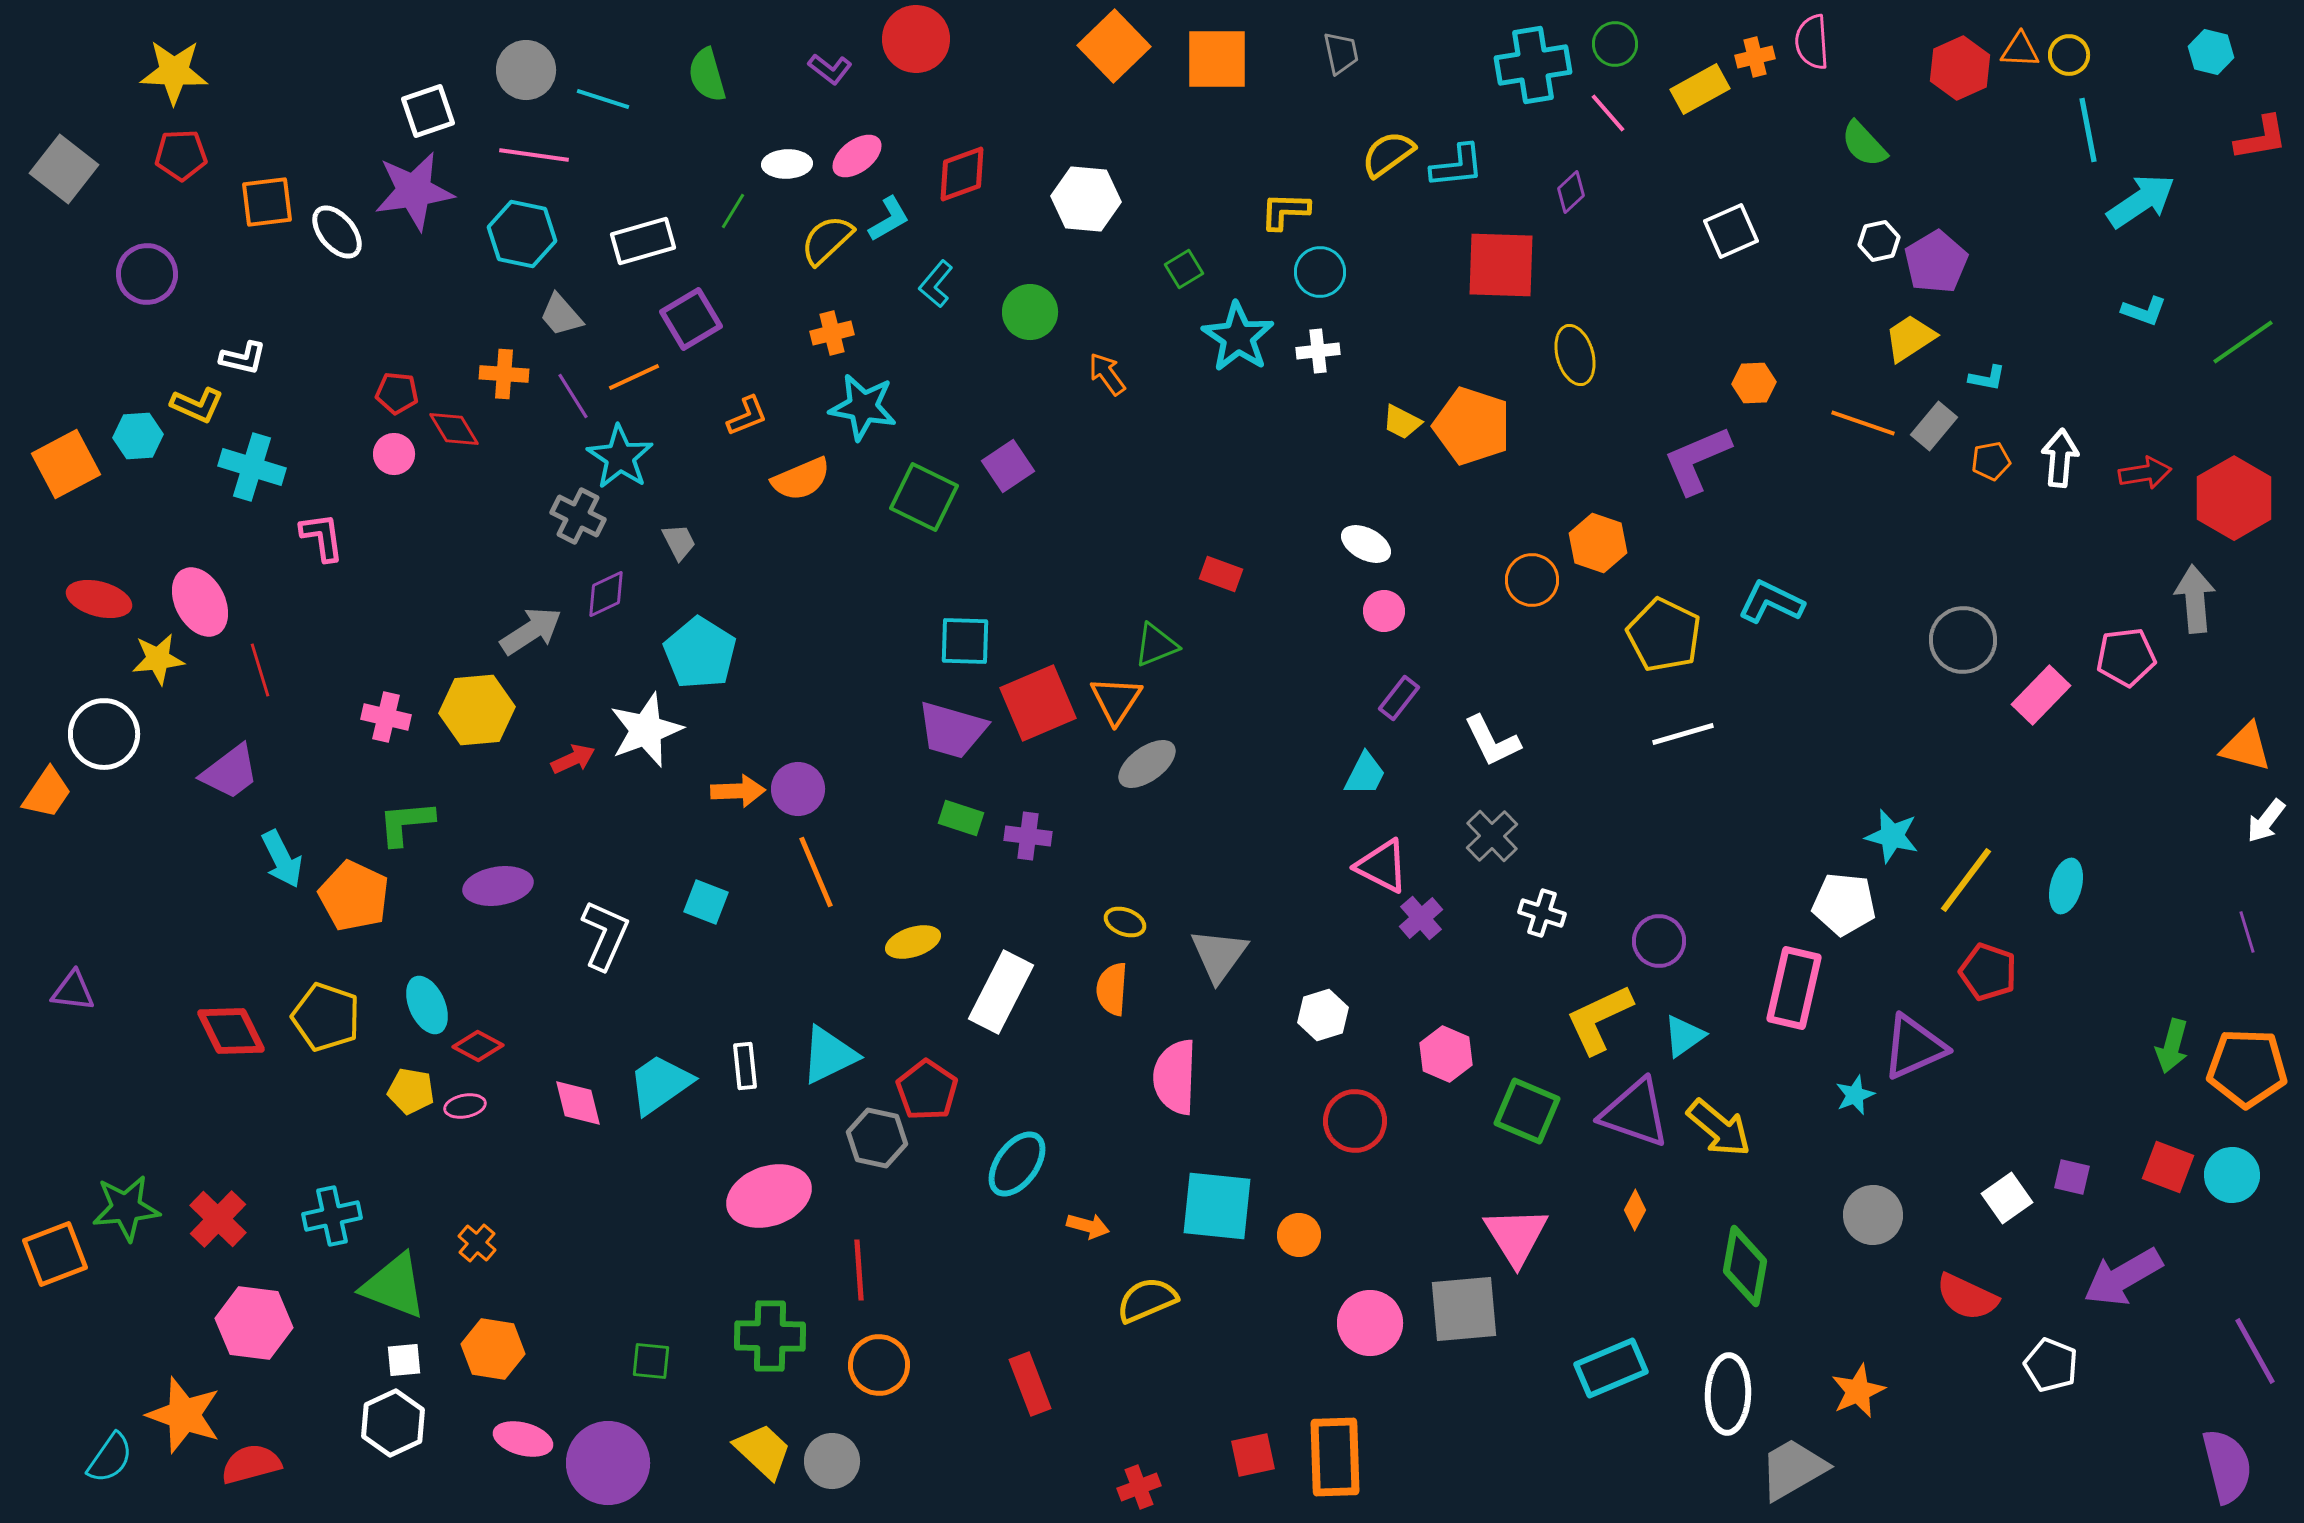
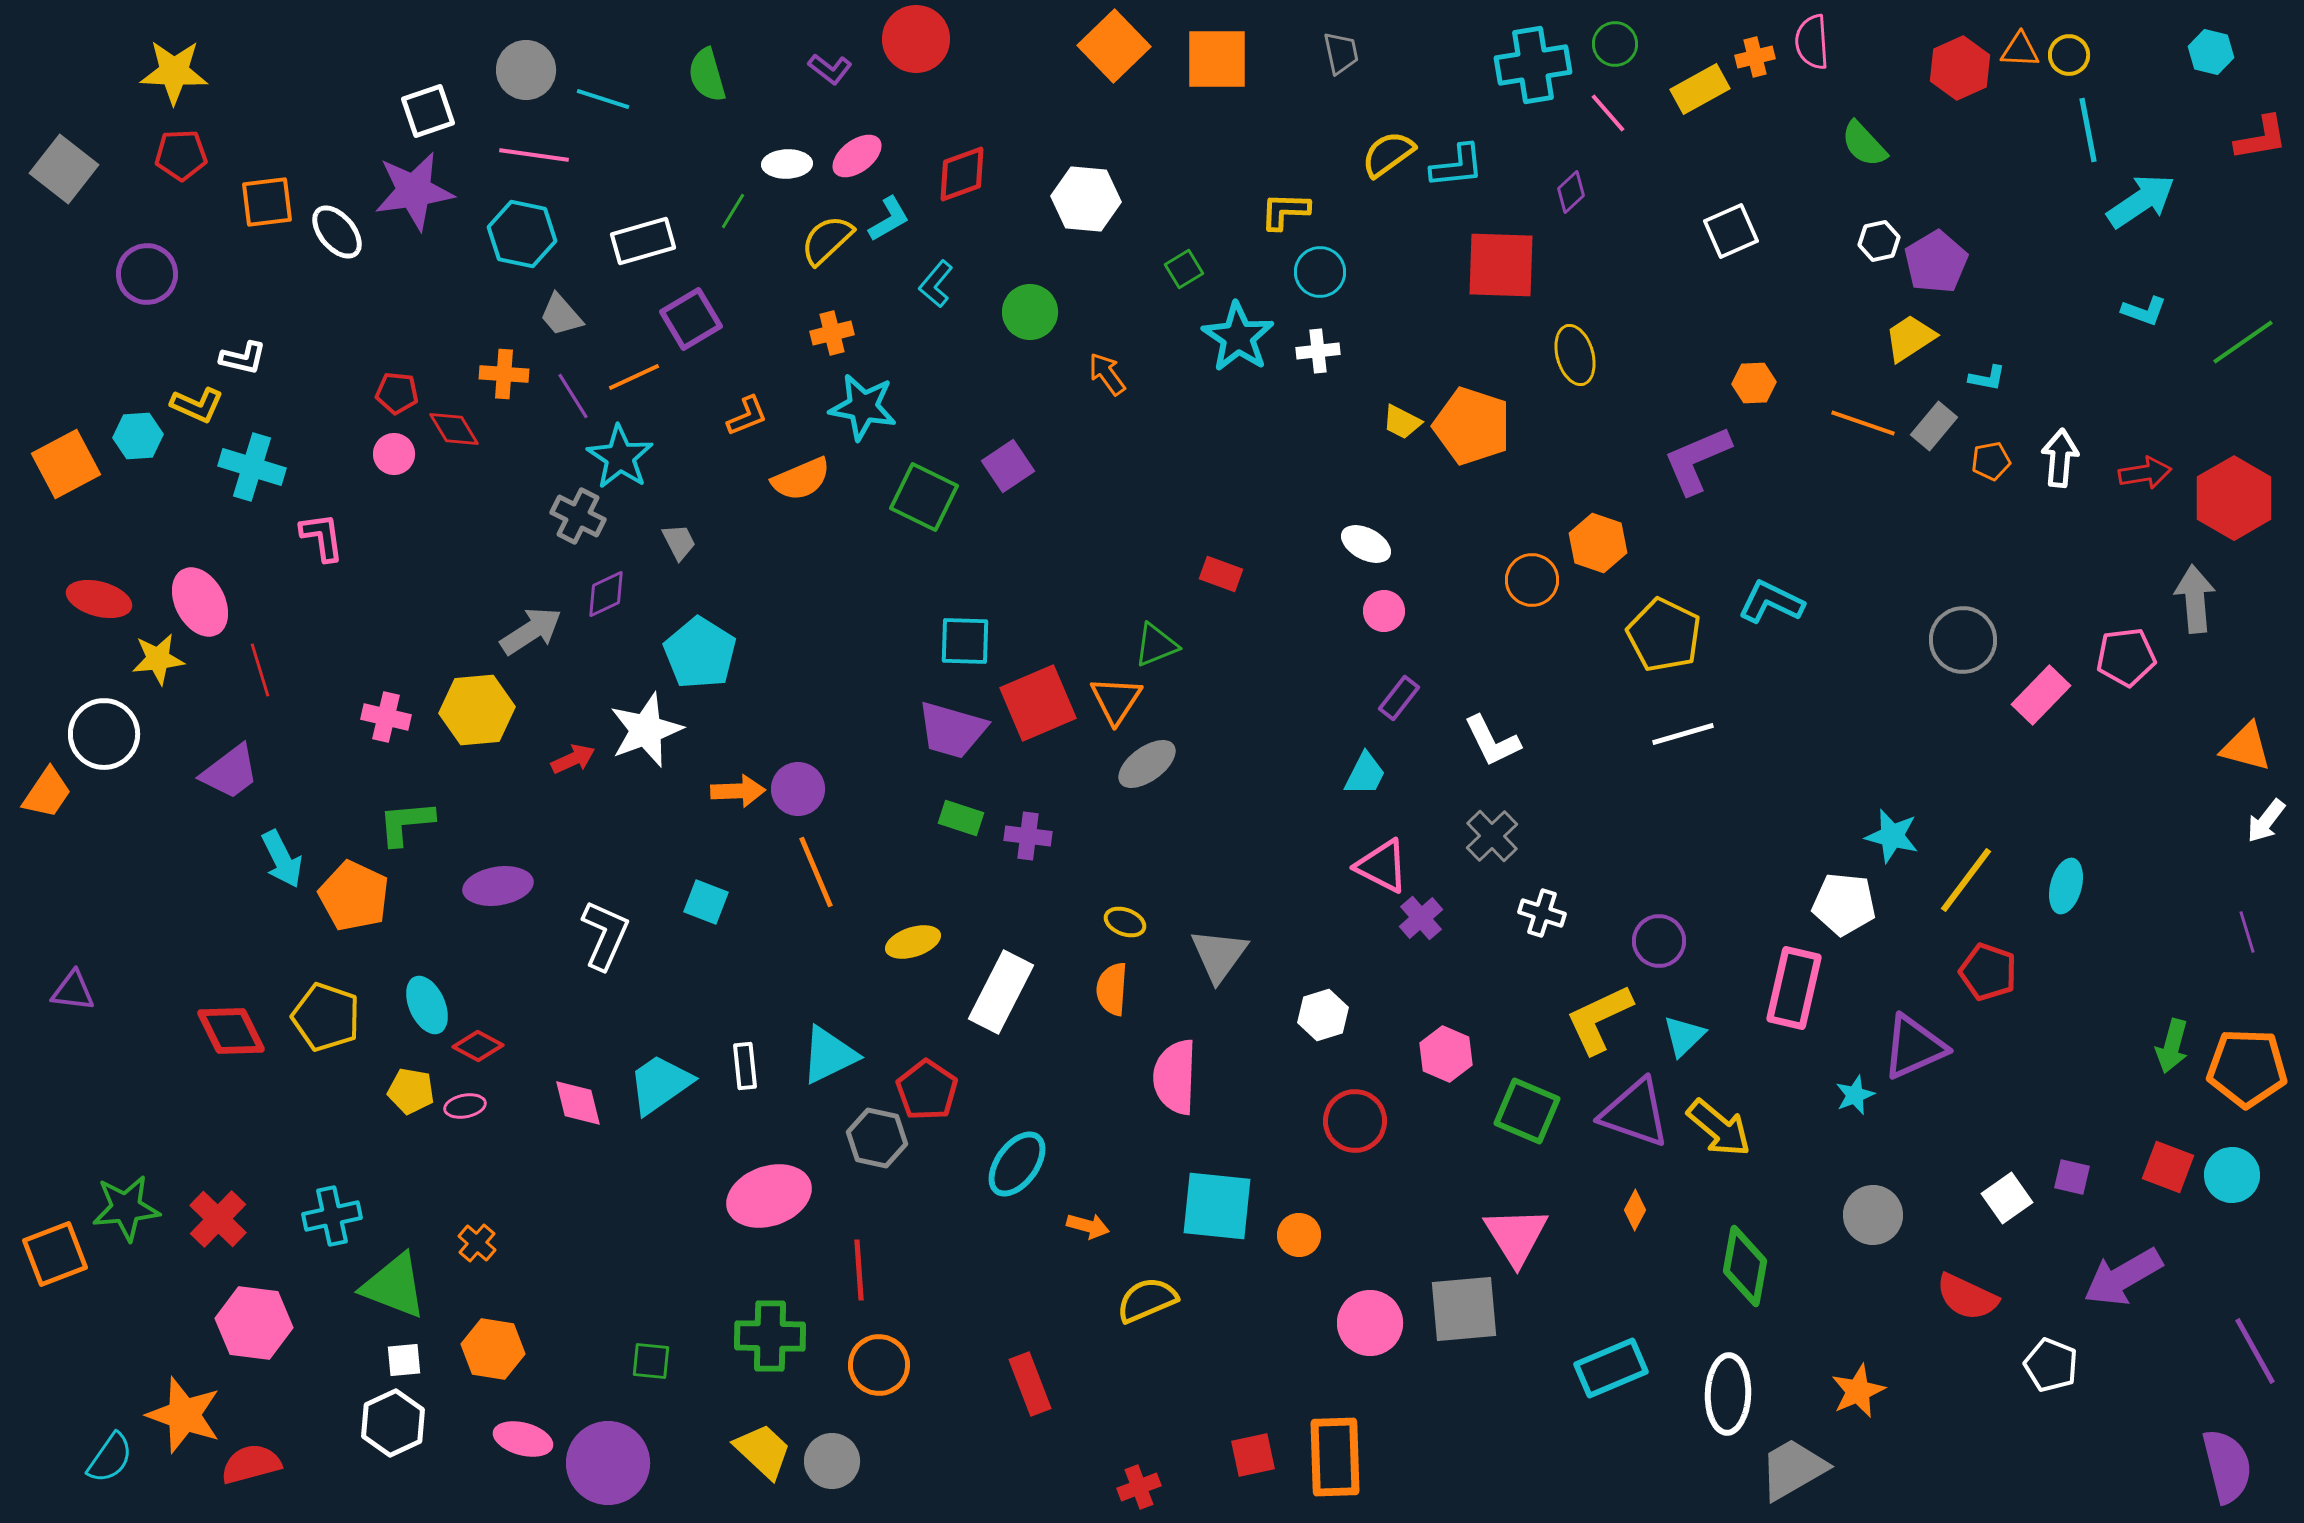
cyan triangle at (1684, 1036): rotated 9 degrees counterclockwise
